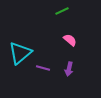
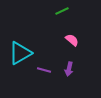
pink semicircle: moved 2 px right
cyan triangle: rotated 10 degrees clockwise
purple line: moved 1 px right, 2 px down
